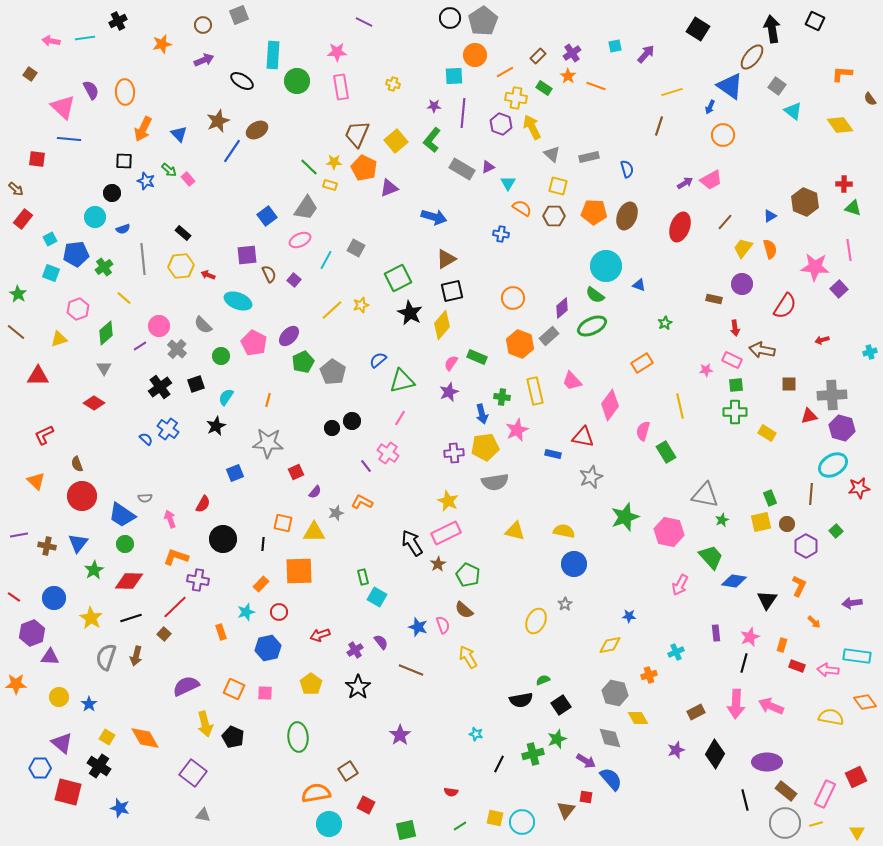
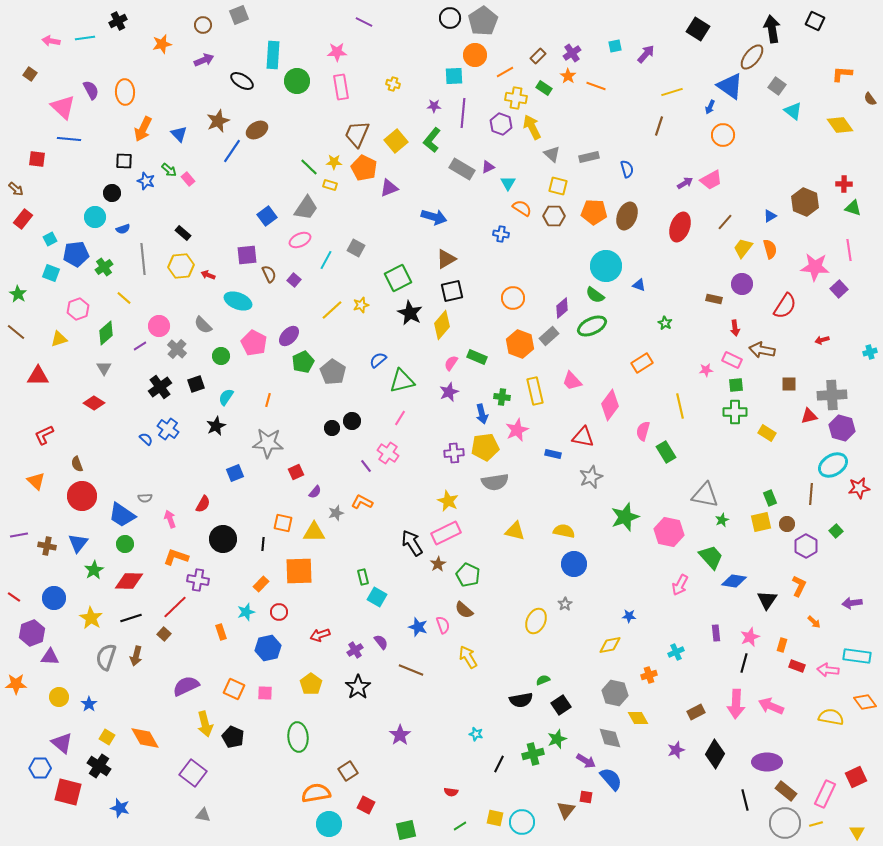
green star at (665, 323): rotated 16 degrees counterclockwise
